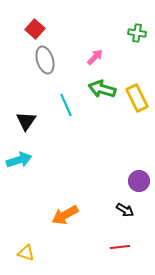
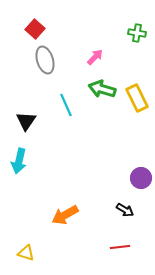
cyan arrow: moved 1 px down; rotated 120 degrees clockwise
purple circle: moved 2 px right, 3 px up
